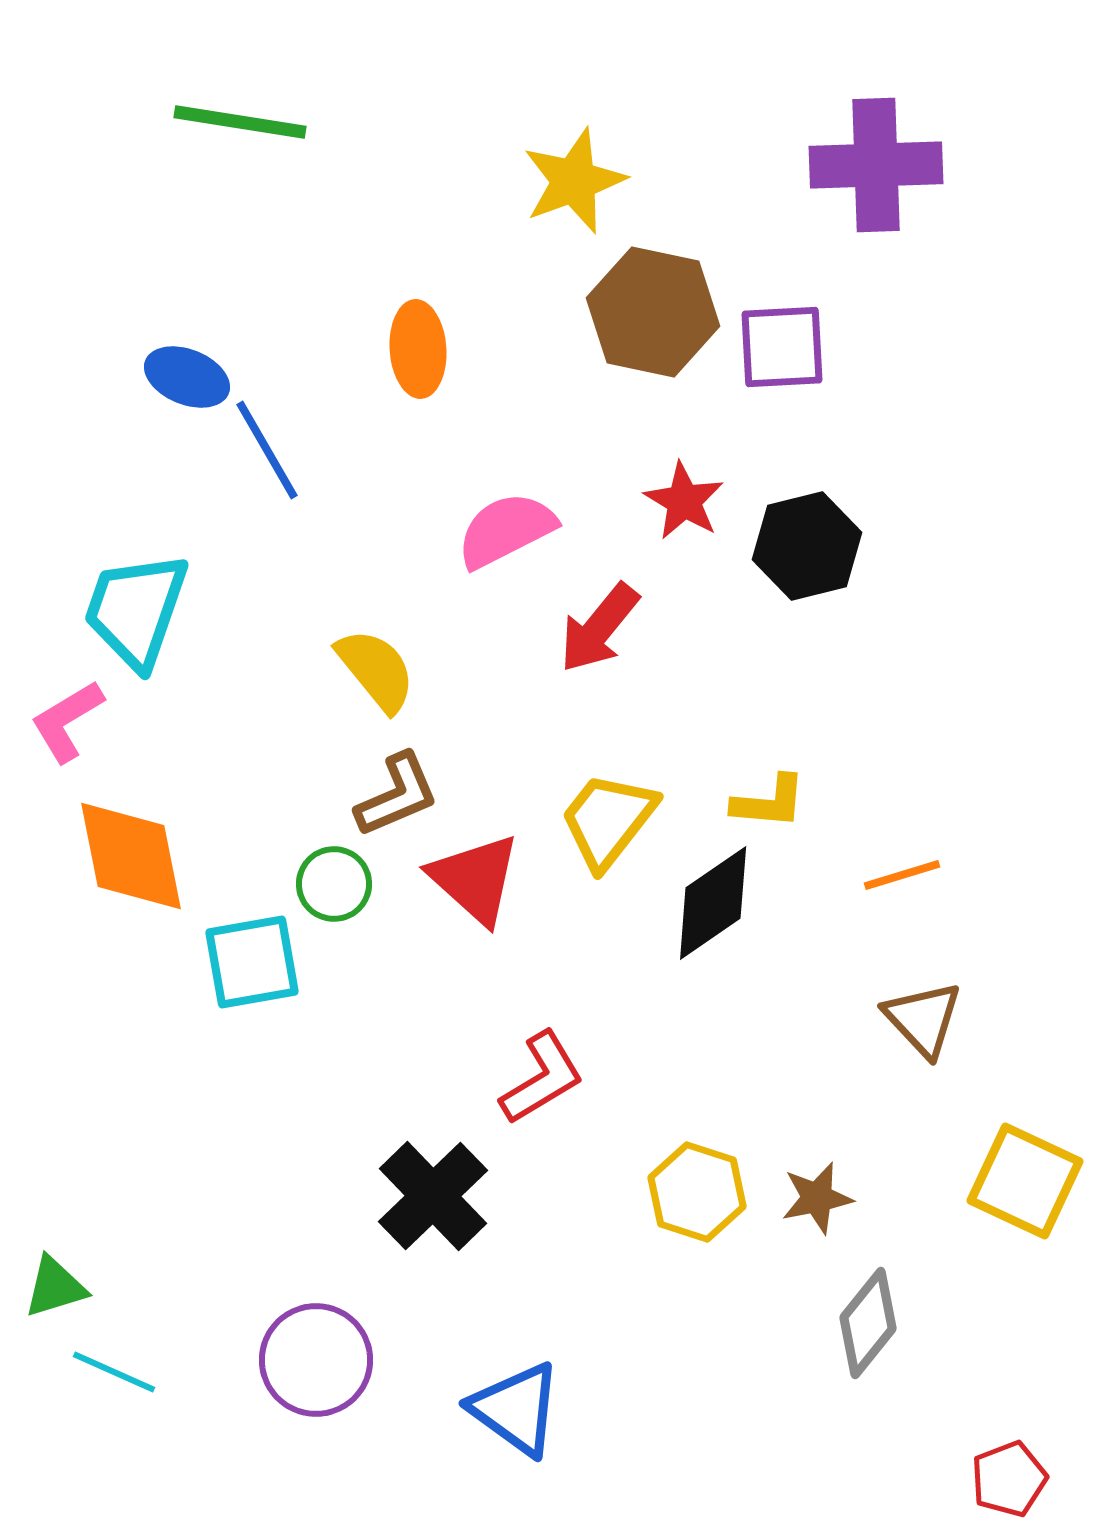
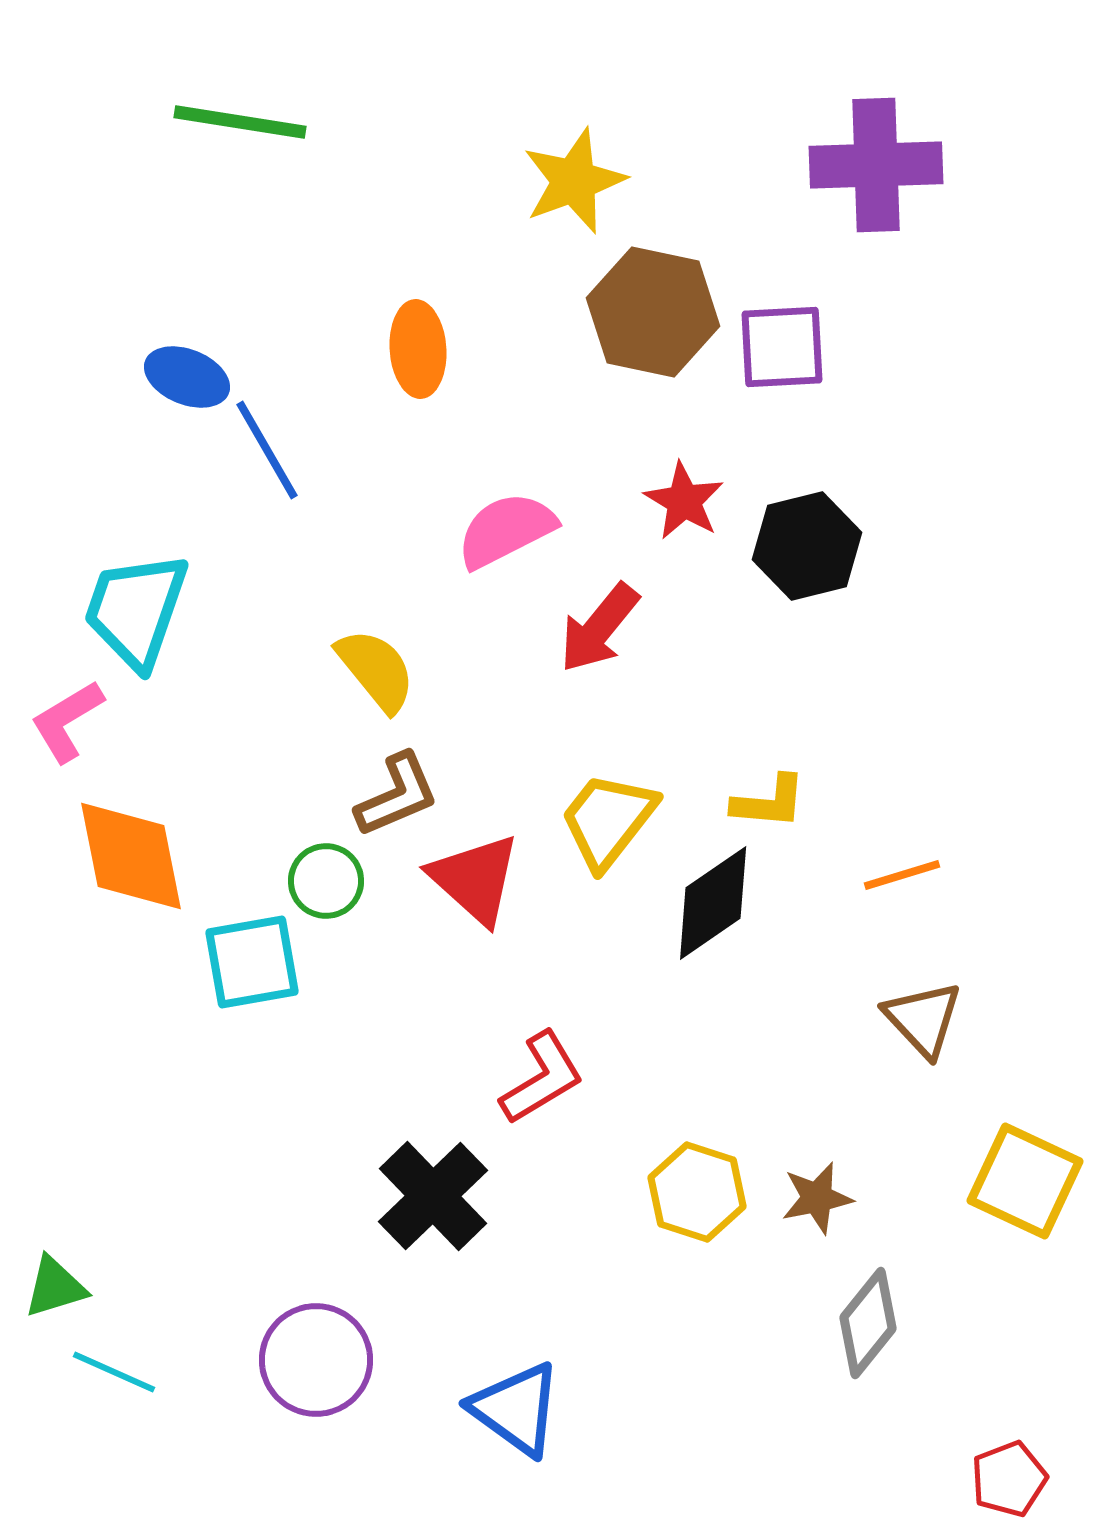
green circle: moved 8 px left, 3 px up
